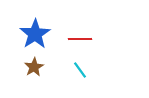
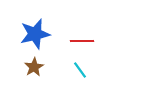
blue star: rotated 20 degrees clockwise
red line: moved 2 px right, 2 px down
